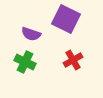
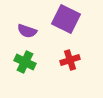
purple semicircle: moved 4 px left, 3 px up
red cross: moved 3 px left; rotated 12 degrees clockwise
